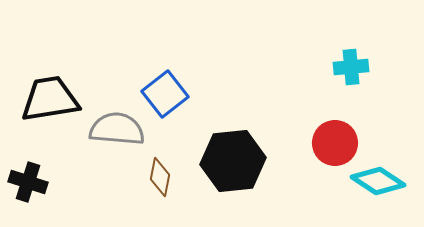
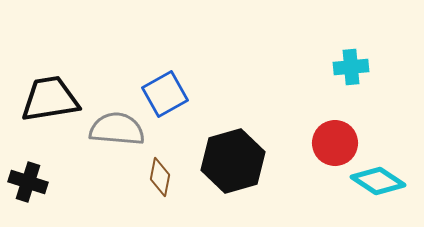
blue square: rotated 9 degrees clockwise
black hexagon: rotated 10 degrees counterclockwise
